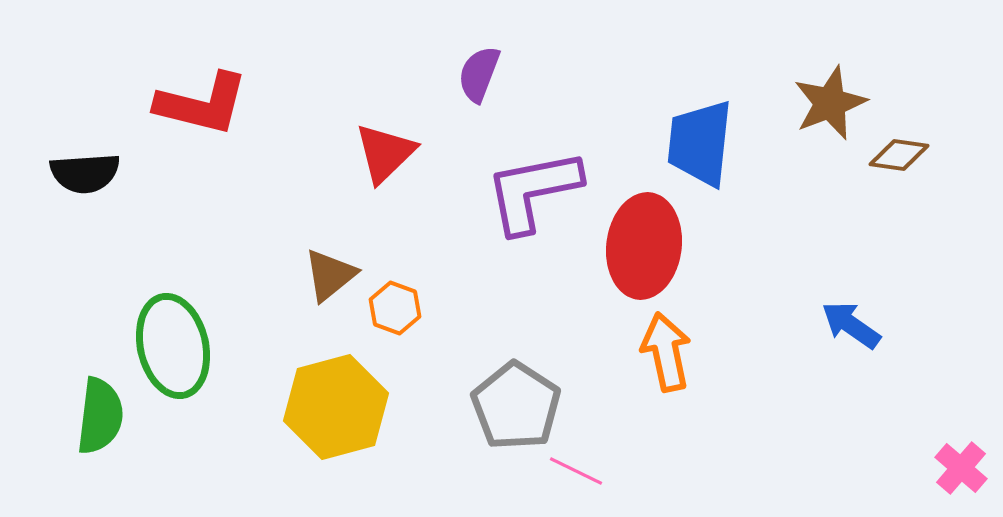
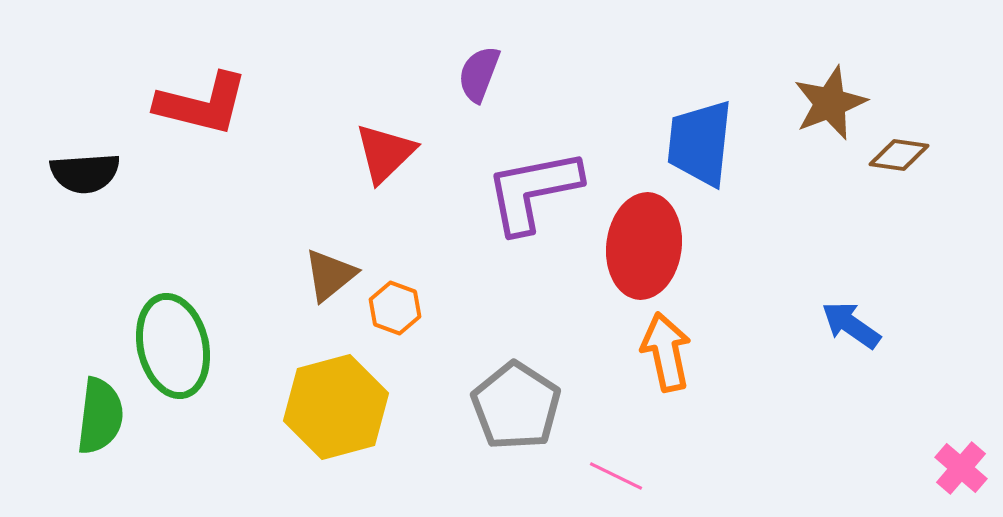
pink line: moved 40 px right, 5 px down
